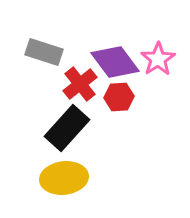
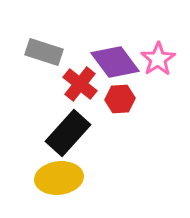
red cross: rotated 12 degrees counterclockwise
red hexagon: moved 1 px right, 2 px down
black rectangle: moved 1 px right, 5 px down
yellow ellipse: moved 5 px left
